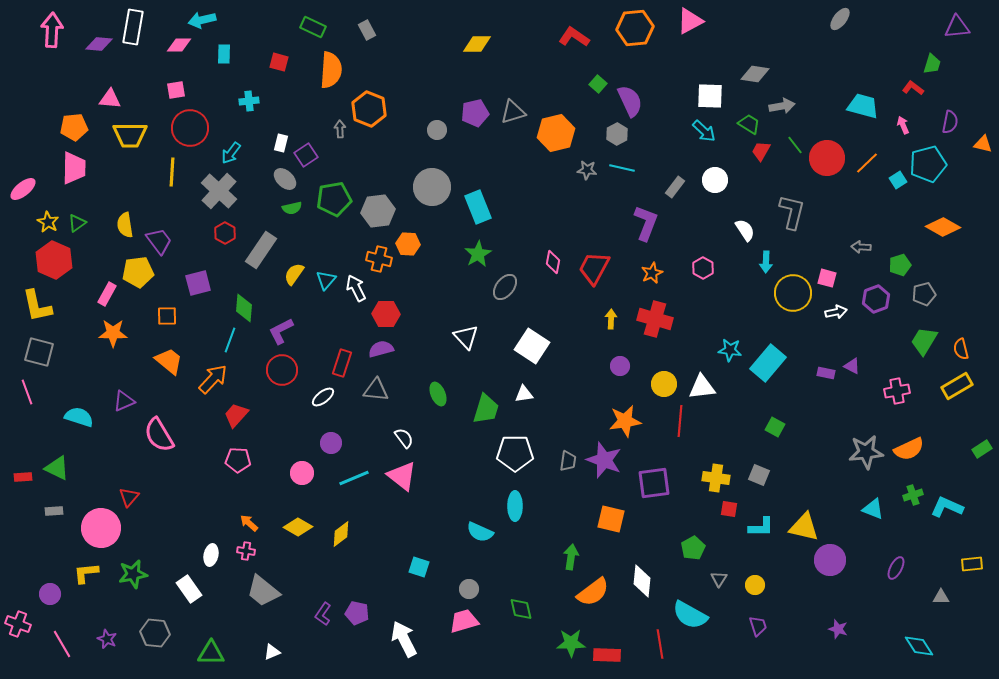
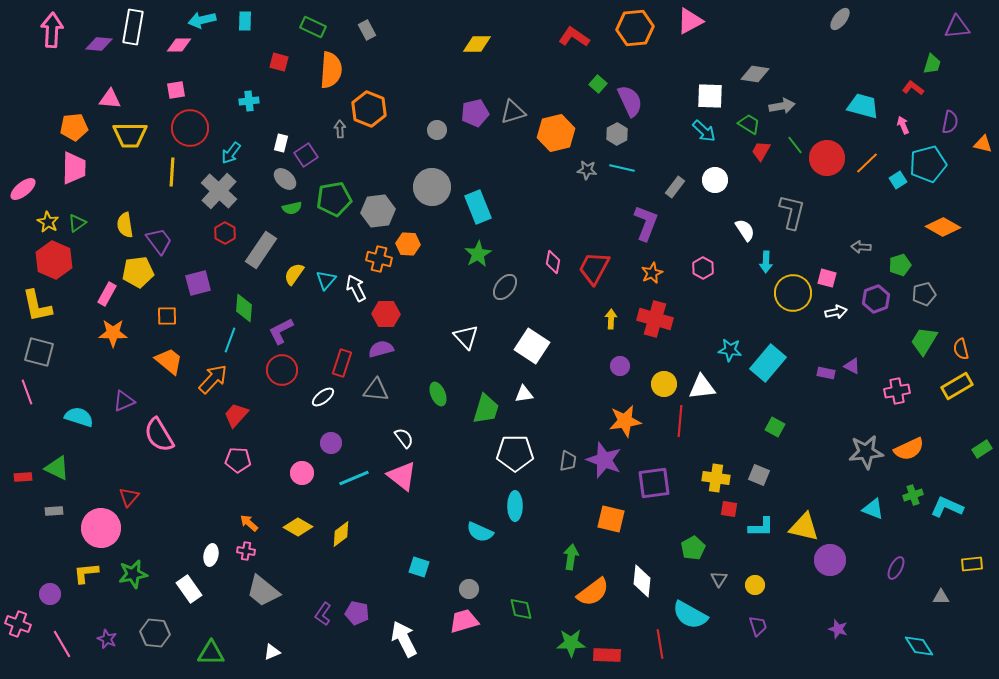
cyan rectangle at (224, 54): moved 21 px right, 33 px up
